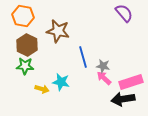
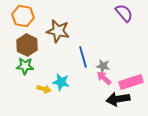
yellow arrow: moved 2 px right
black arrow: moved 5 px left
